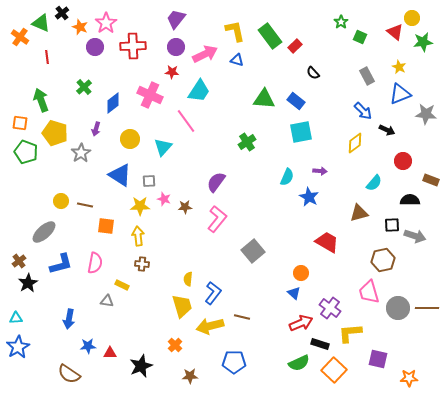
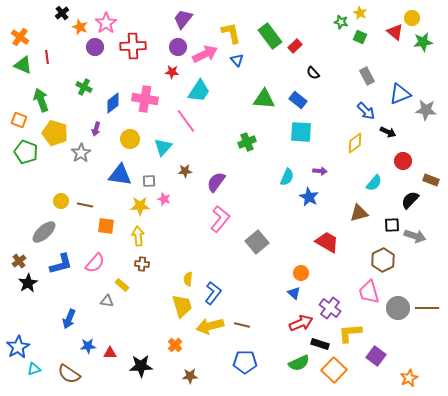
purple trapezoid at (176, 19): moved 7 px right
green star at (341, 22): rotated 24 degrees counterclockwise
green triangle at (41, 23): moved 18 px left, 42 px down
yellow L-shape at (235, 31): moved 4 px left, 2 px down
purple circle at (176, 47): moved 2 px right
blue triangle at (237, 60): rotated 32 degrees clockwise
yellow star at (399, 67): moved 39 px left, 54 px up
green cross at (84, 87): rotated 21 degrees counterclockwise
pink cross at (150, 95): moved 5 px left, 4 px down; rotated 15 degrees counterclockwise
blue rectangle at (296, 101): moved 2 px right, 1 px up
blue arrow at (363, 111): moved 3 px right
gray star at (426, 114): moved 4 px up
orange square at (20, 123): moved 1 px left, 3 px up; rotated 14 degrees clockwise
black arrow at (387, 130): moved 1 px right, 2 px down
cyan square at (301, 132): rotated 15 degrees clockwise
green cross at (247, 142): rotated 12 degrees clockwise
blue triangle at (120, 175): rotated 25 degrees counterclockwise
black semicircle at (410, 200): rotated 48 degrees counterclockwise
brown star at (185, 207): moved 36 px up
pink L-shape at (217, 219): moved 3 px right
gray square at (253, 251): moved 4 px right, 9 px up
brown hexagon at (383, 260): rotated 15 degrees counterclockwise
pink semicircle at (95, 263): rotated 30 degrees clockwise
yellow rectangle at (122, 285): rotated 16 degrees clockwise
brown line at (242, 317): moved 8 px down
cyan triangle at (16, 318): moved 18 px right, 51 px down; rotated 16 degrees counterclockwise
blue arrow at (69, 319): rotated 12 degrees clockwise
purple square at (378, 359): moved 2 px left, 3 px up; rotated 24 degrees clockwise
blue pentagon at (234, 362): moved 11 px right
black star at (141, 366): rotated 20 degrees clockwise
orange star at (409, 378): rotated 24 degrees counterclockwise
